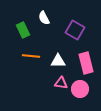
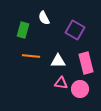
green rectangle: rotated 42 degrees clockwise
